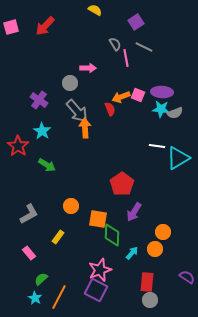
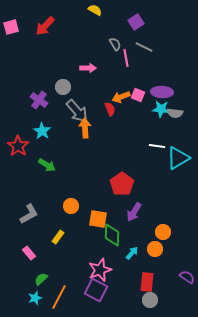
gray circle at (70, 83): moved 7 px left, 4 px down
gray semicircle at (175, 113): rotated 28 degrees clockwise
cyan star at (35, 298): rotated 24 degrees clockwise
